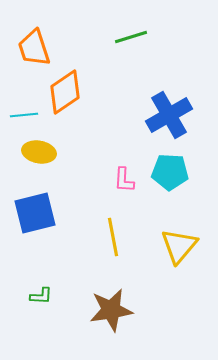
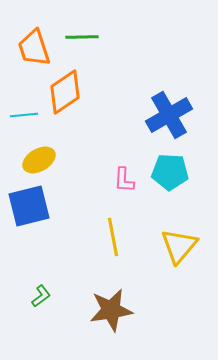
green line: moved 49 px left; rotated 16 degrees clockwise
yellow ellipse: moved 8 px down; rotated 40 degrees counterclockwise
blue square: moved 6 px left, 7 px up
green L-shape: rotated 40 degrees counterclockwise
